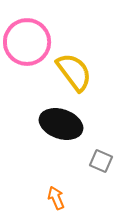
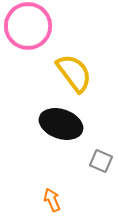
pink circle: moved 1 px right, 16 px up
yellow semicircle: moved 1 px down
orange arrow: moved 4 px left, 2 px down
